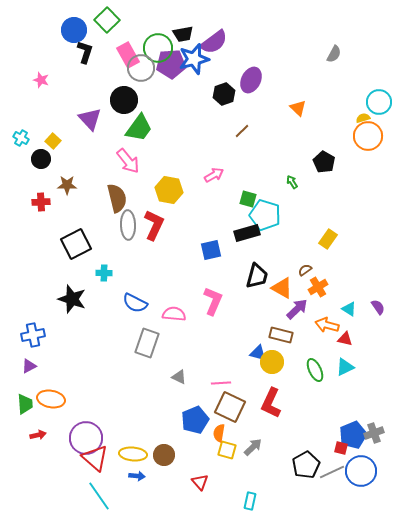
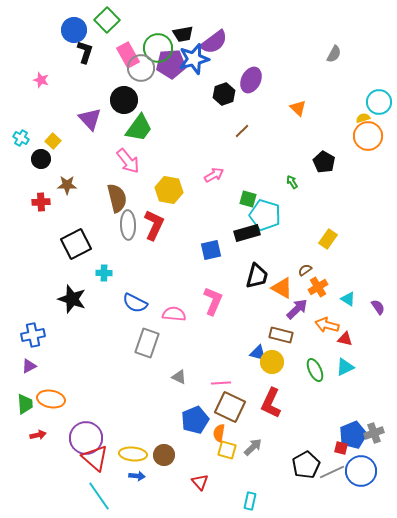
cyan triangle at (349, 309): moved 1 px left, 10 px up
